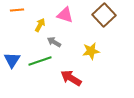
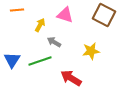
brown square: rotated 20 degrees counterclockwise
